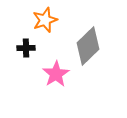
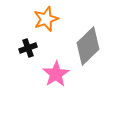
orange star: moved 1 px right, 1 px up
black cross: moved 2 px right; rotated 18 degrees counterclockwise
